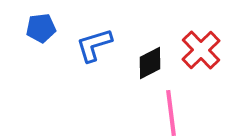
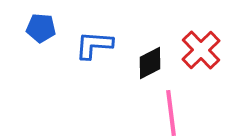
blue pentagon: rotated 12 degrees clockwise
blue L-shape: rotated 21 degrees clockwise
